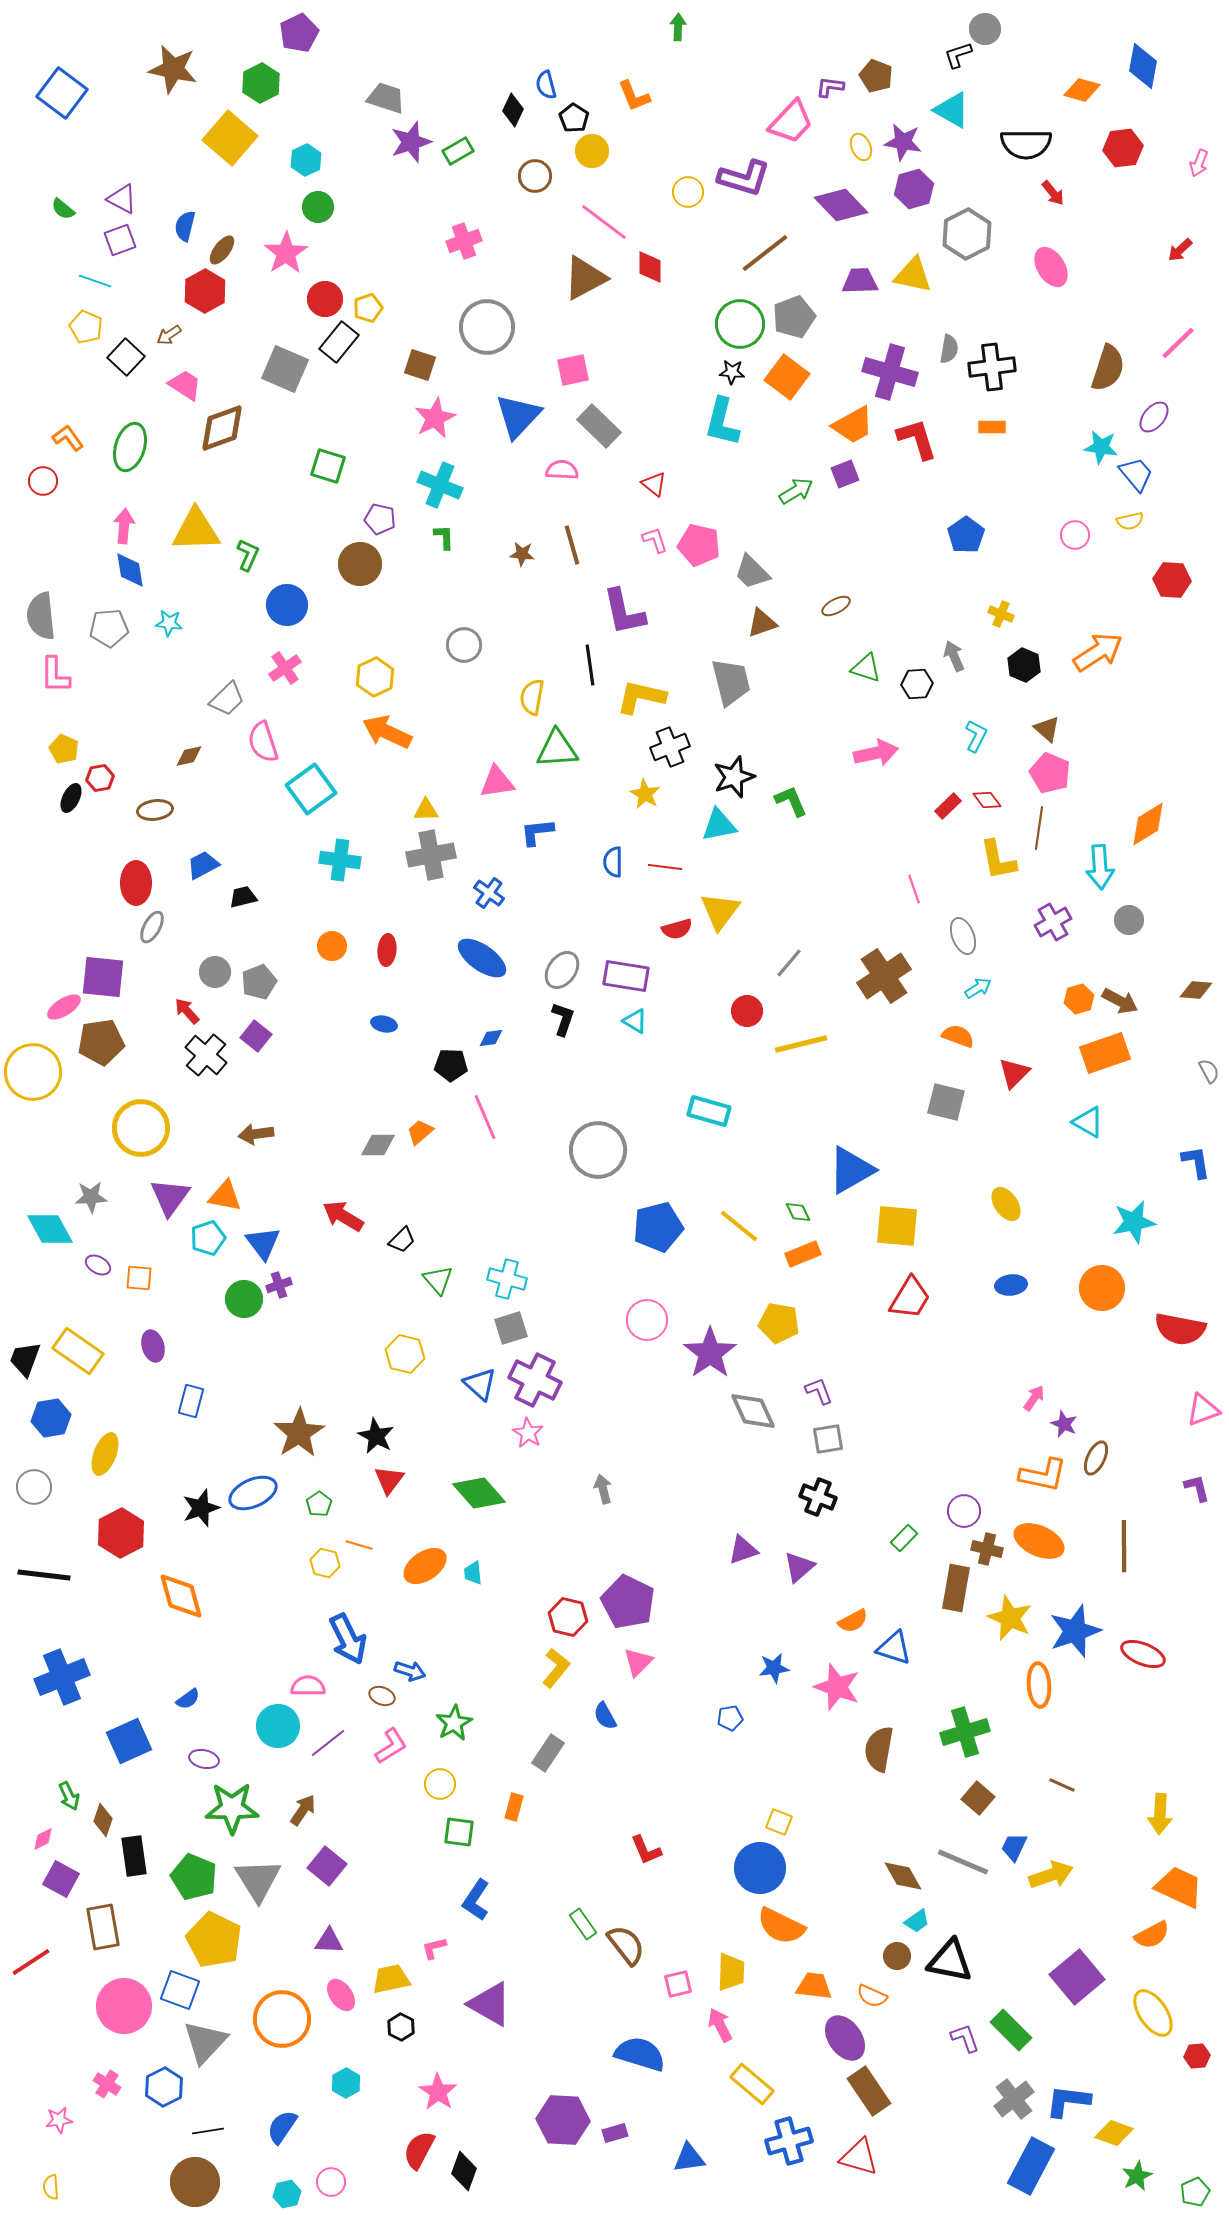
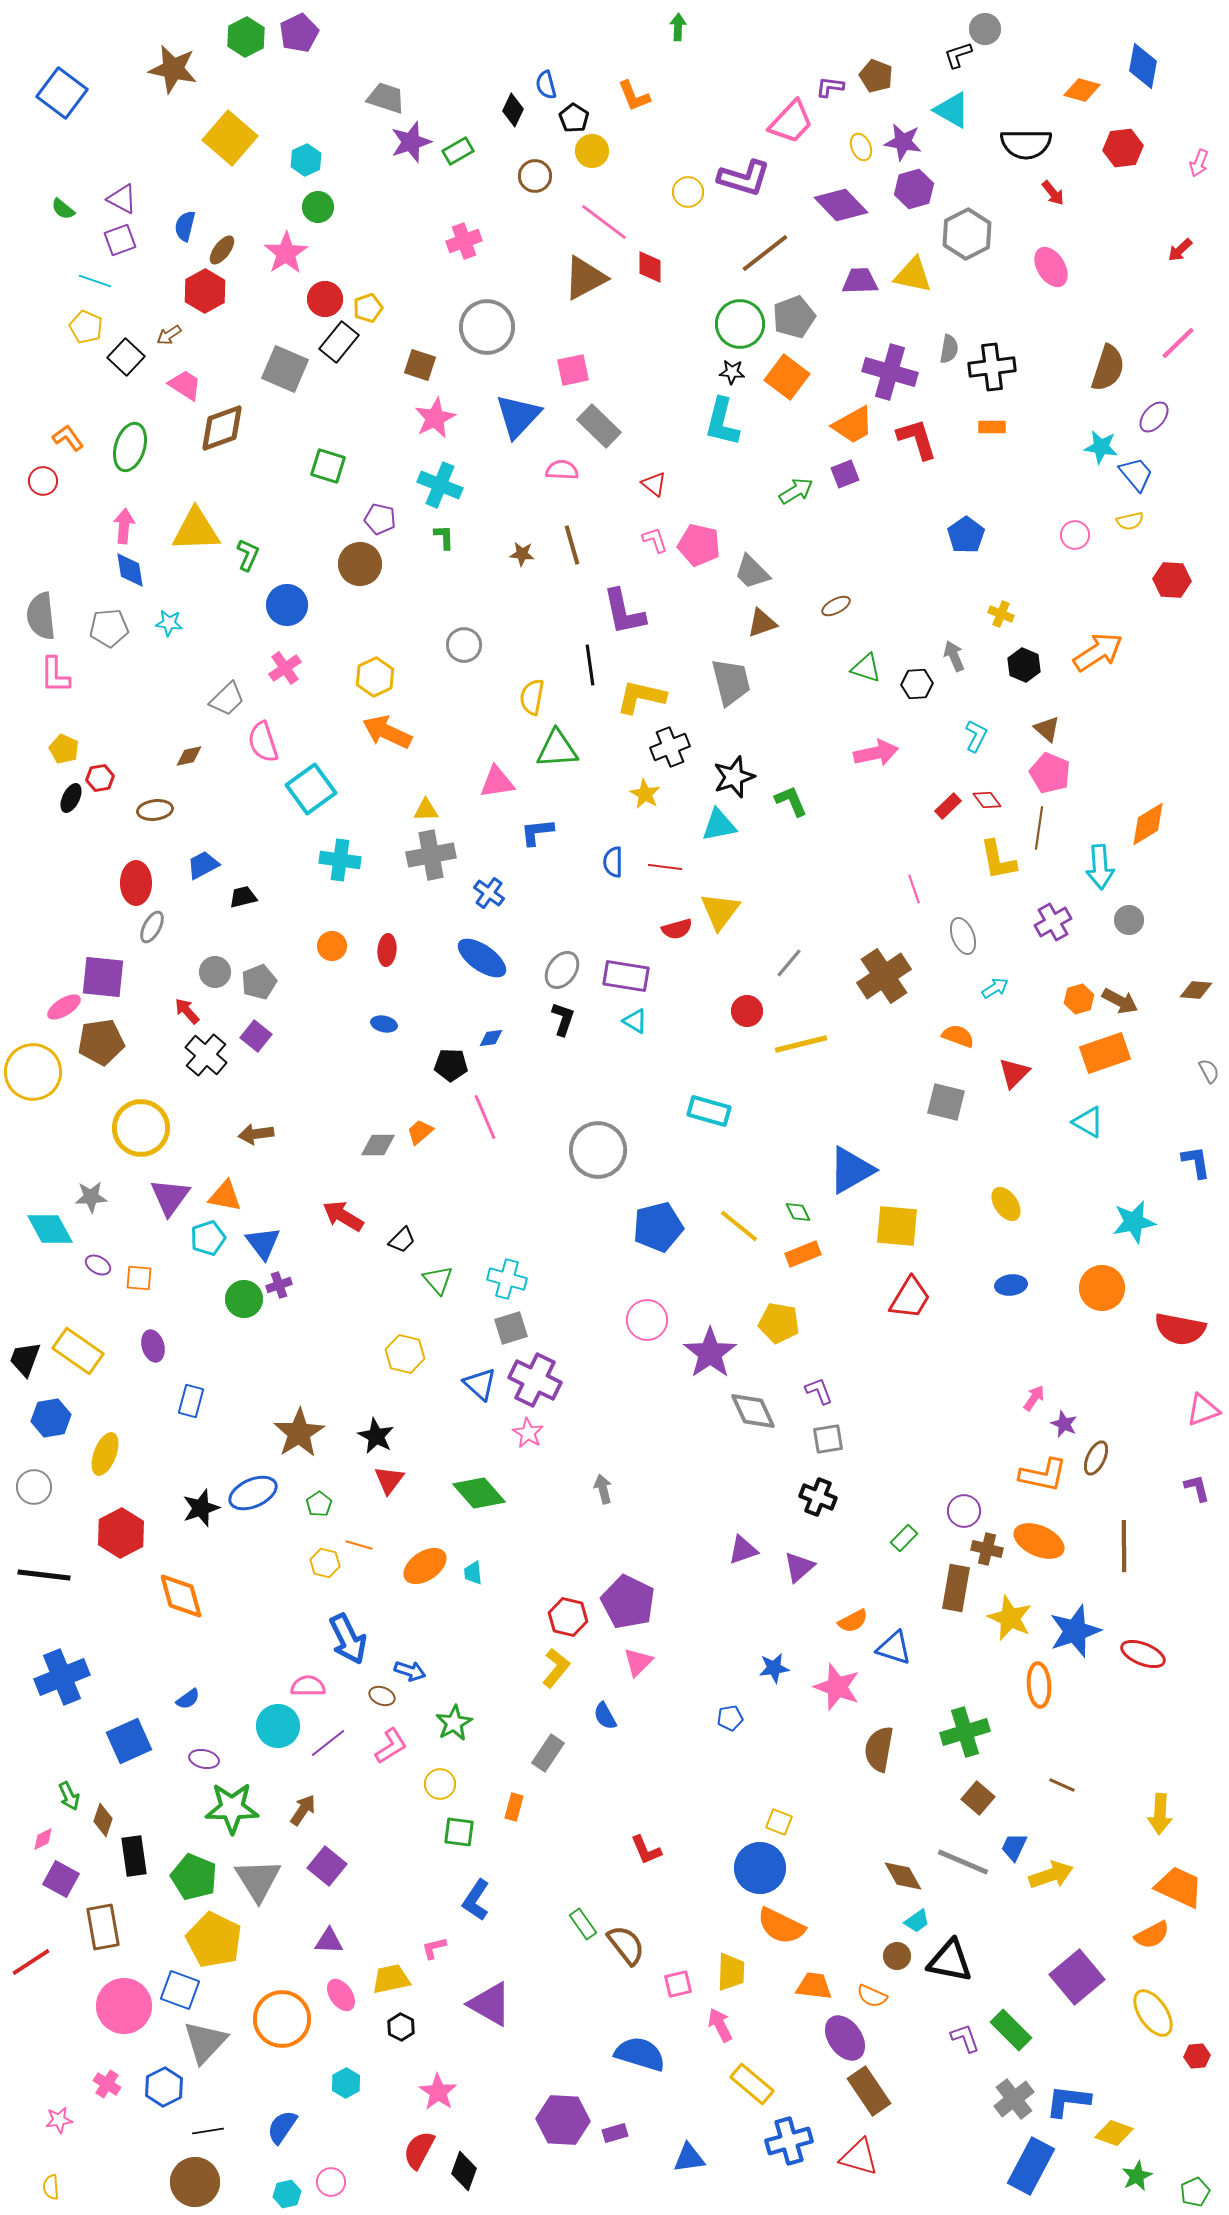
green hexagon at (261, 83): moved 15 px left, 46 px up
cyan arrow at (978, 988): moved 17 px right
